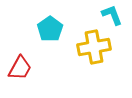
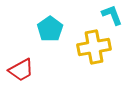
red trapezoid: moved 1 px right, 2 px down; rotated 32 degrees clockwise
